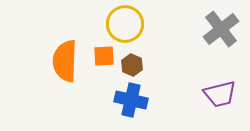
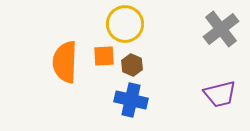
orange semicircle: moved 1 px down
